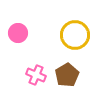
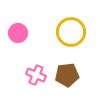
yellow circle: moved 4 px left, 3 px up
brown pentagon: rotated 25 degrees clockwise
